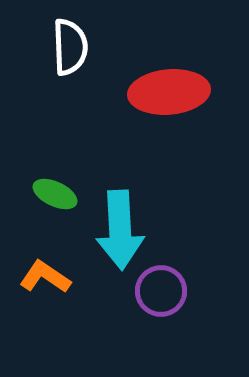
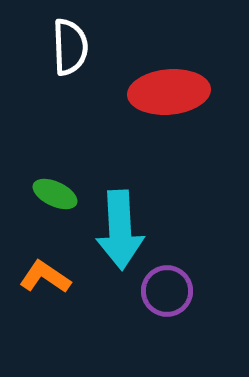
purple circle: moved 6 px right
